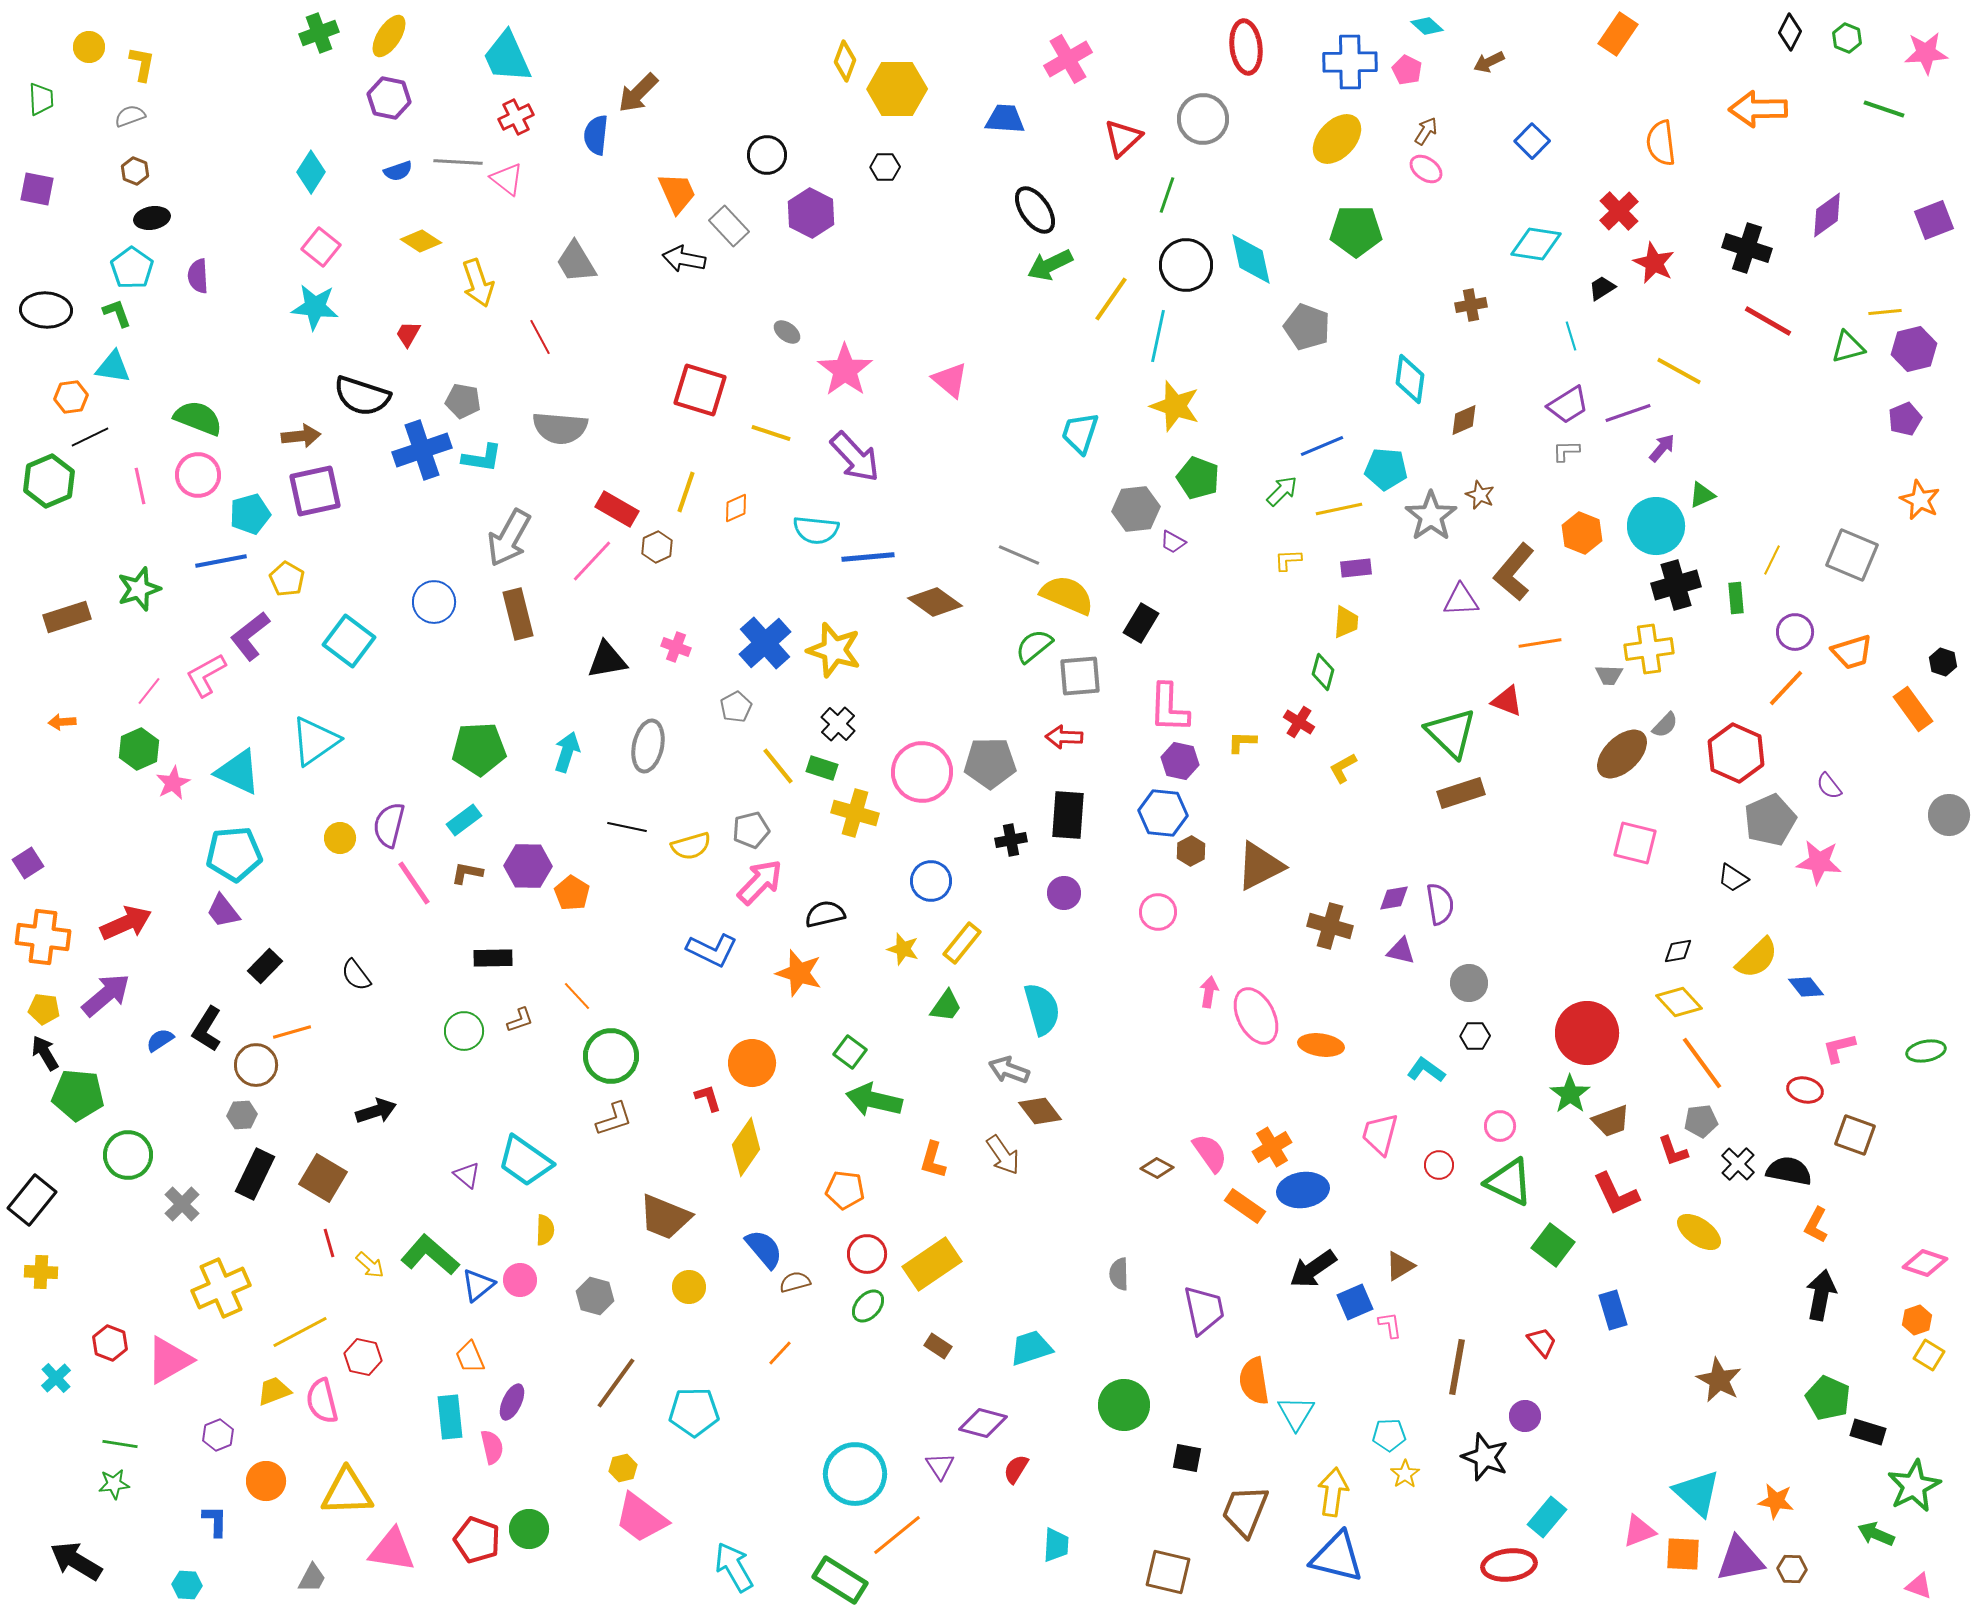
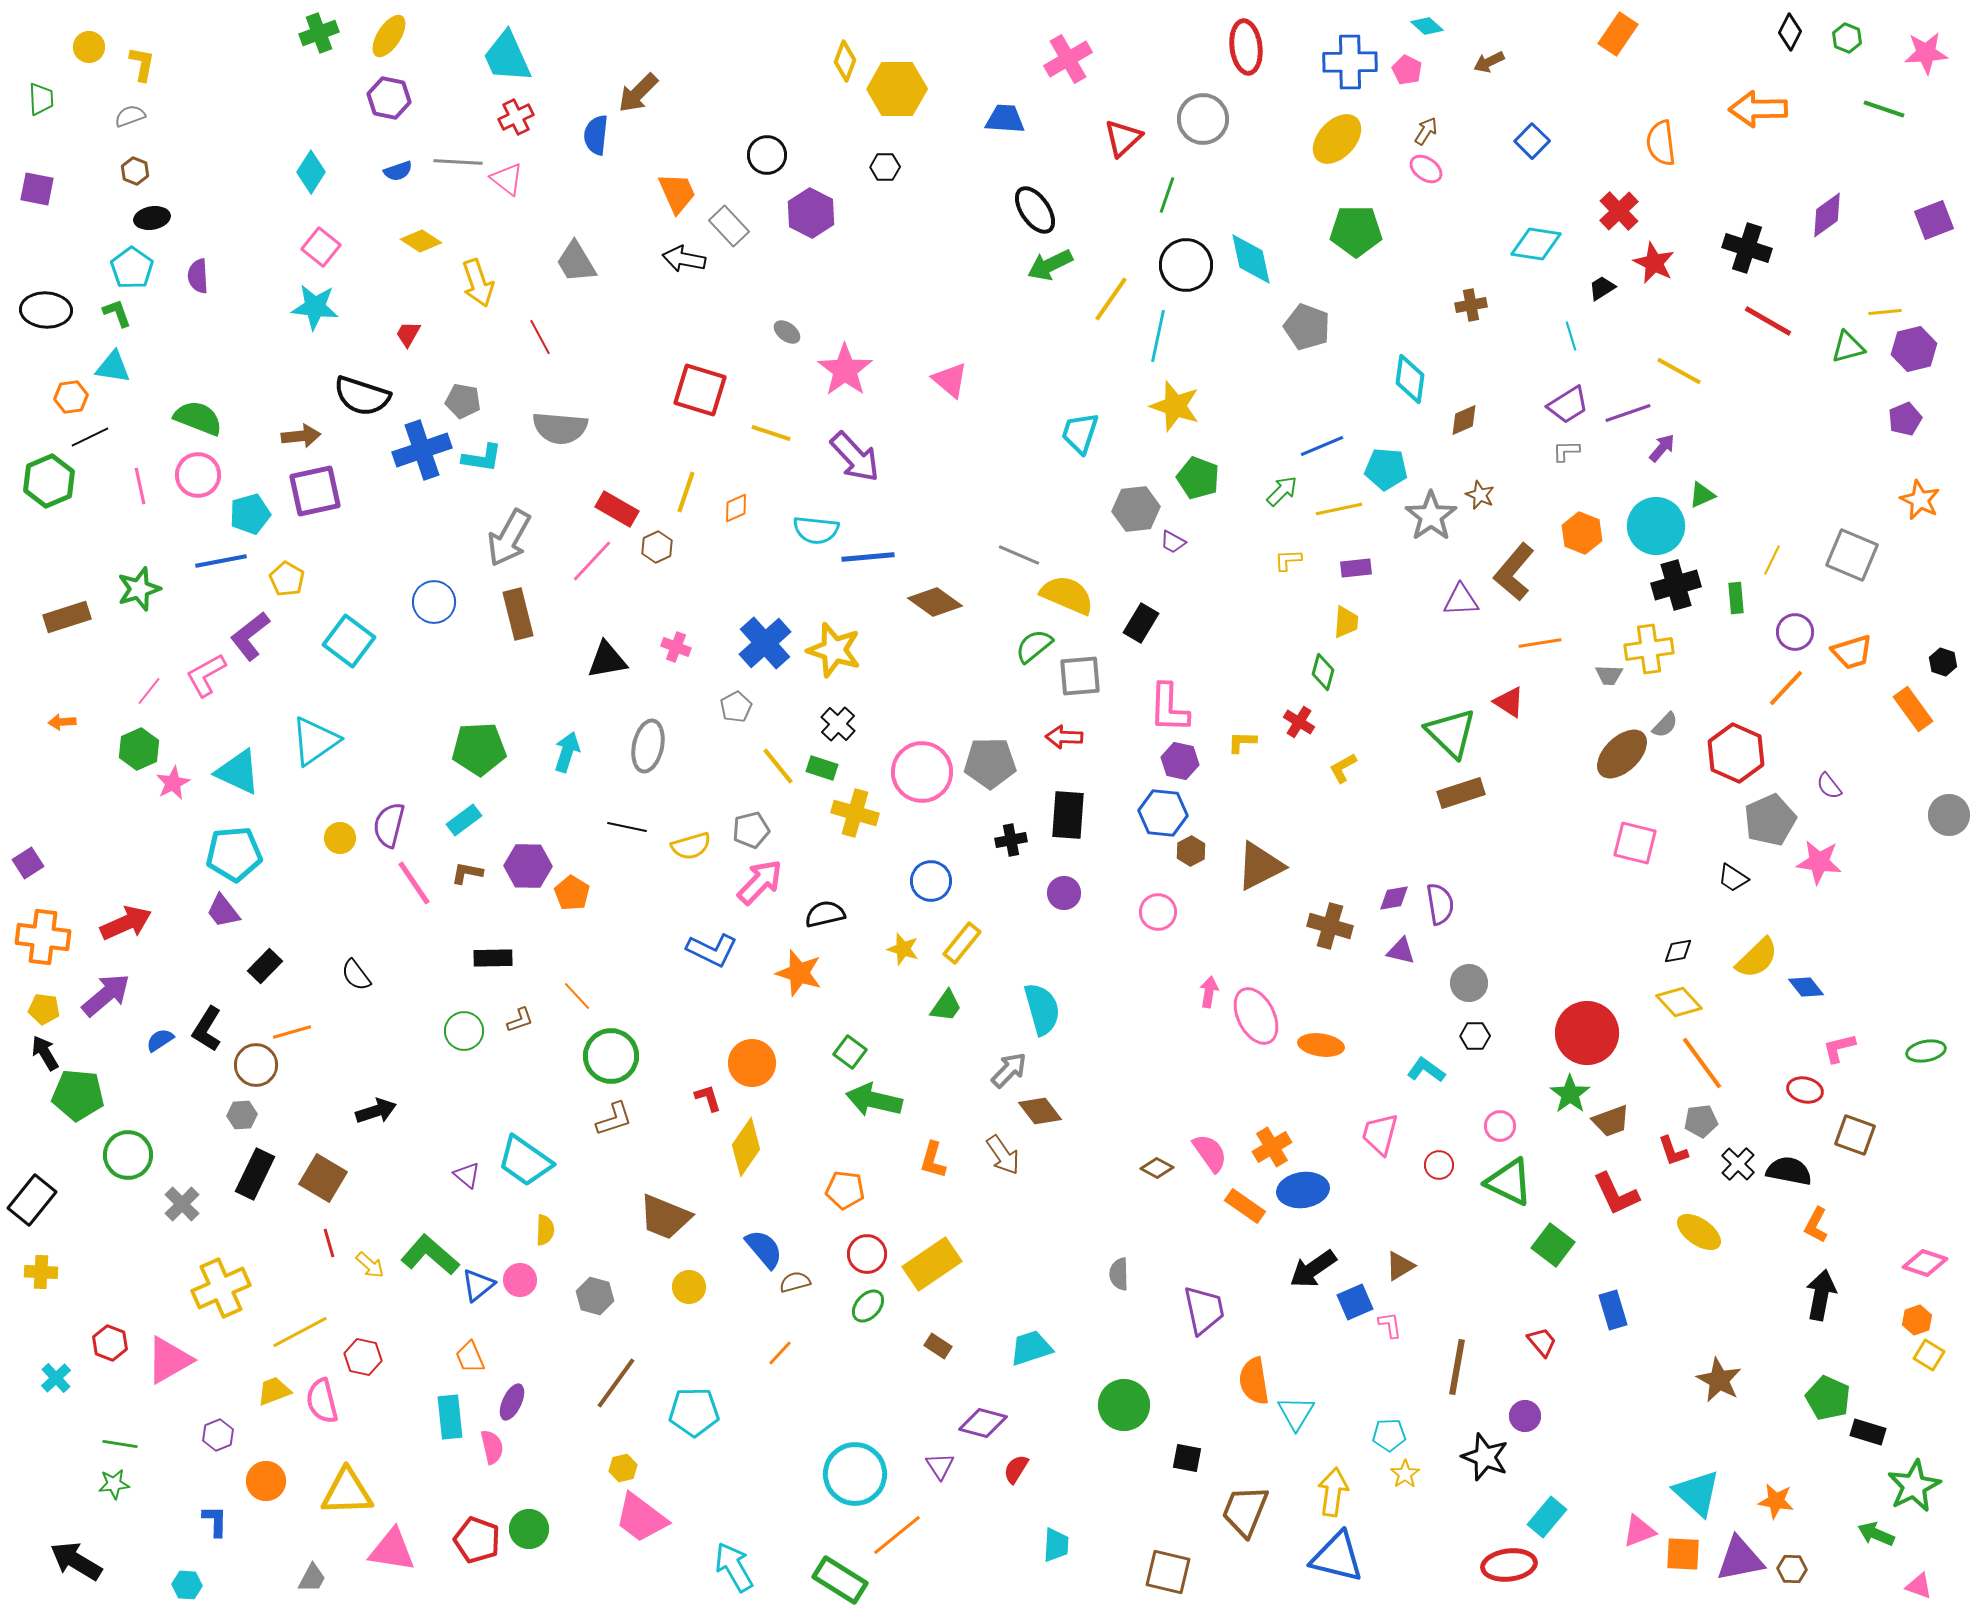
red triangle at (1507, 701): moved 2 px right, 1 px down; rotated 12 degrees clockwise
gray arrow at (1009, 1070): rotated 114 degrees clockwise
